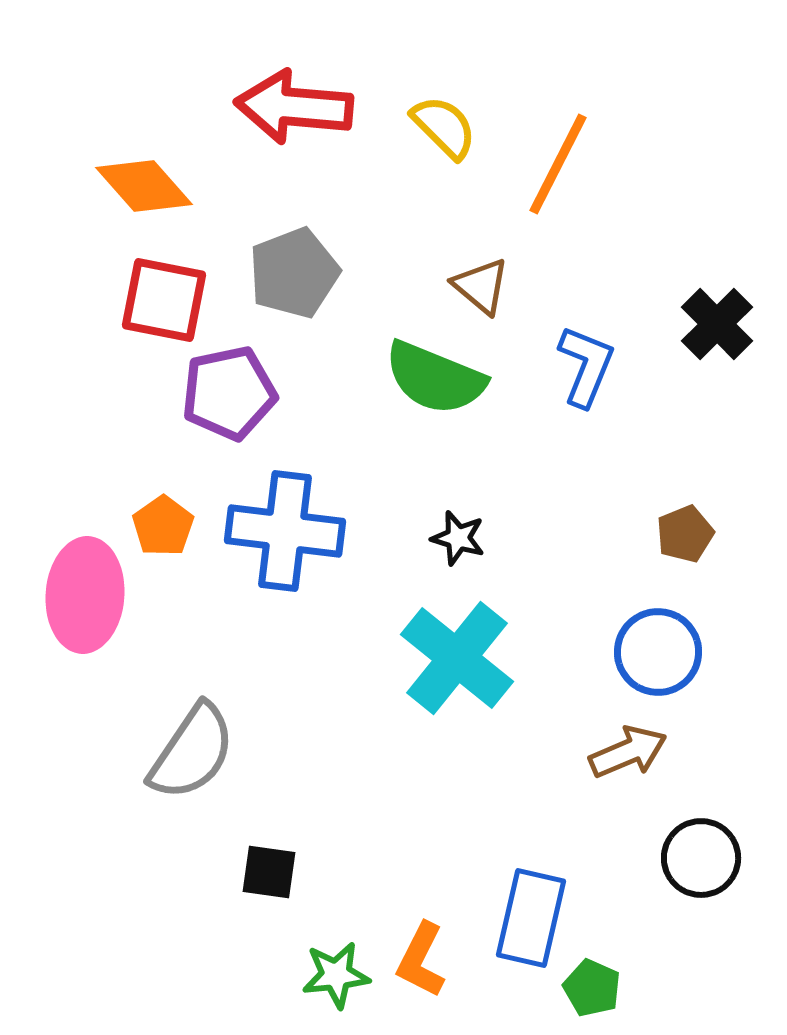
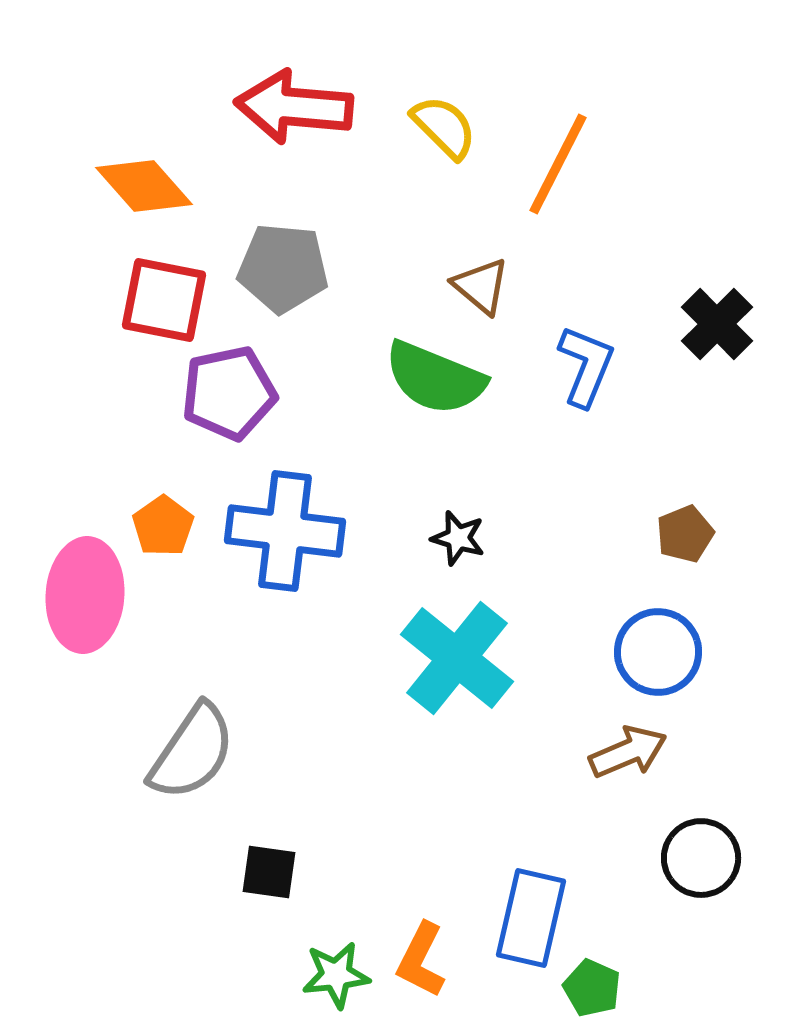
gray pentagon: moved 11 px left, 5 px up; rotated 26 degrees clockwise
